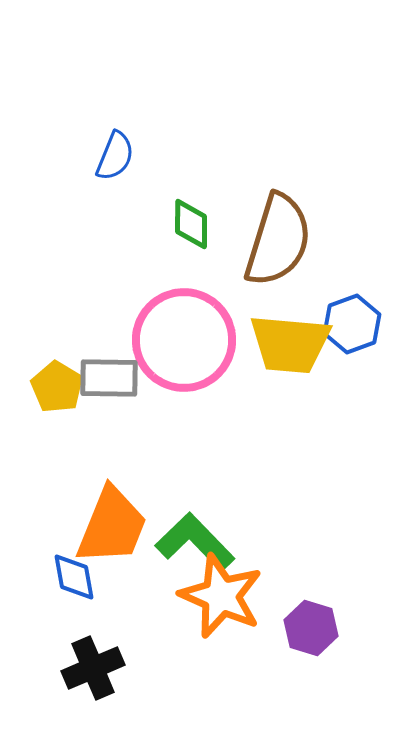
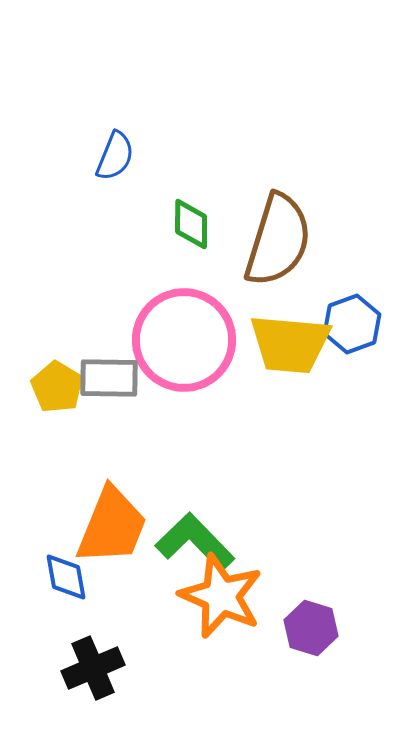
blue diamond: moved 8 px left
